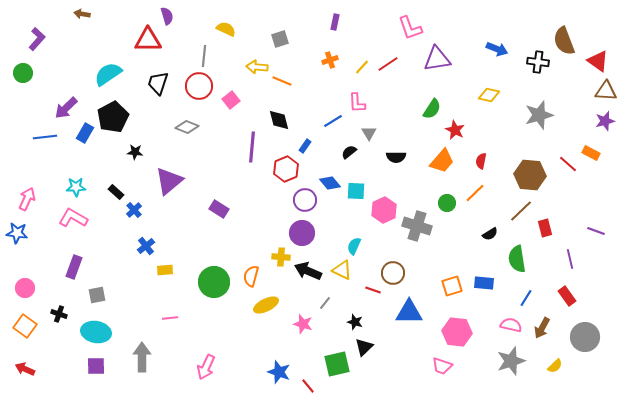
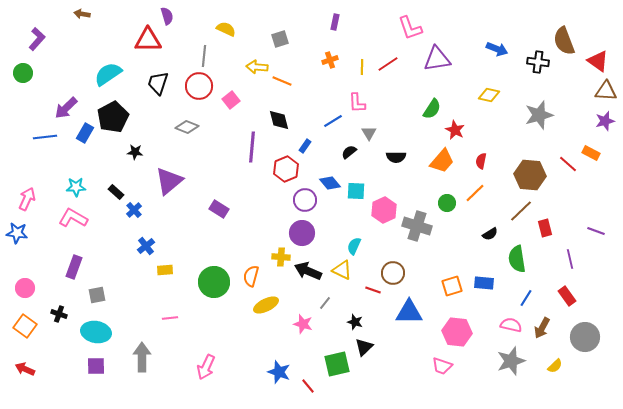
yellow line at (362, 67): rotated 42 degrees counterclockwise
